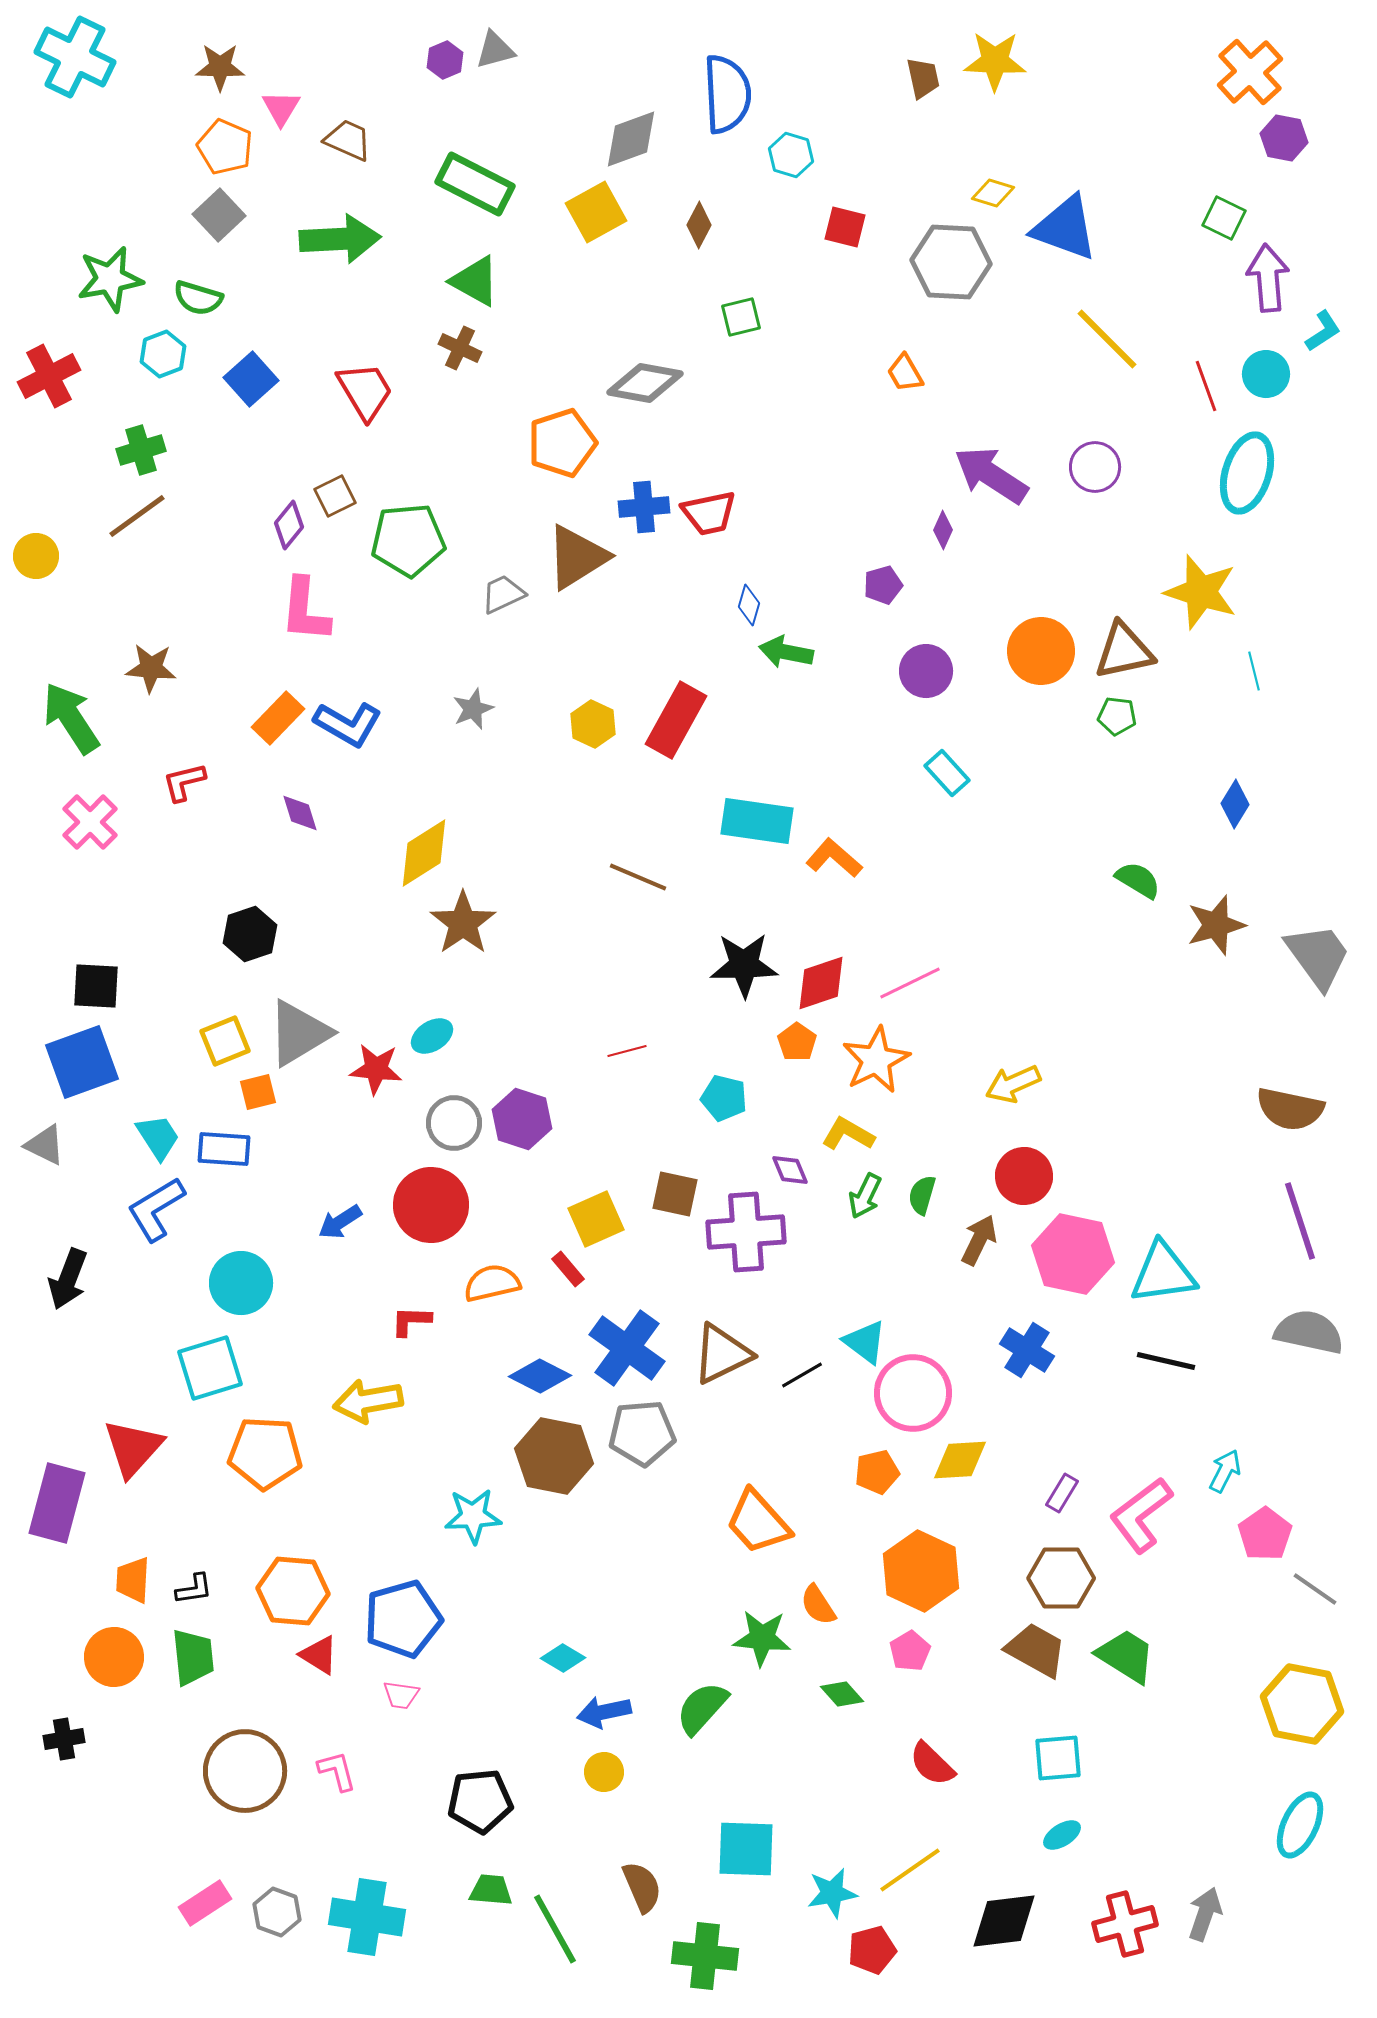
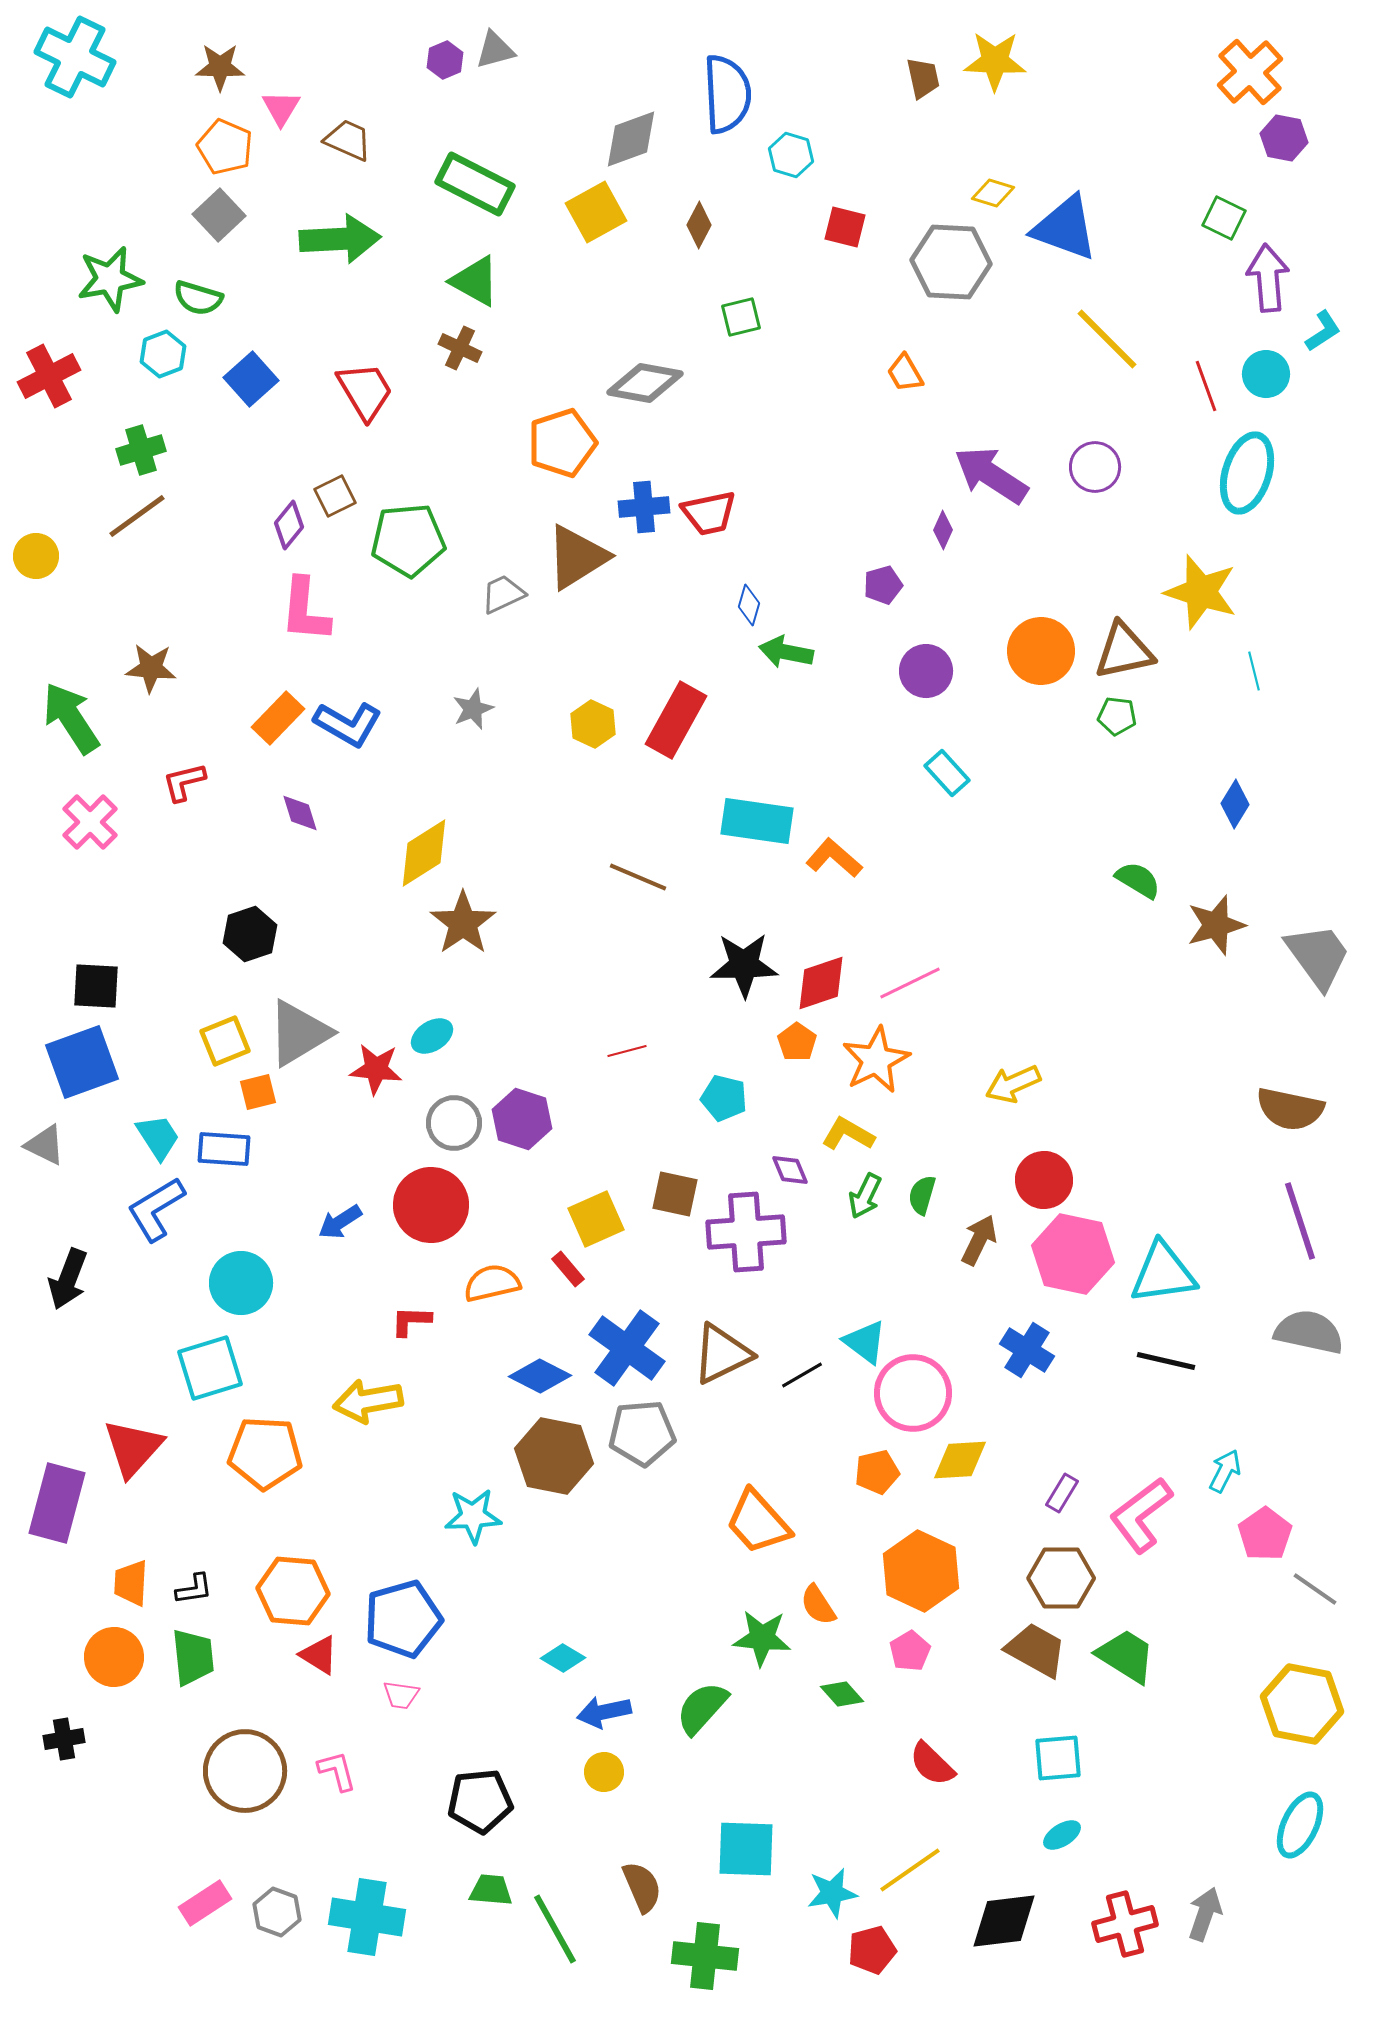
red circle at (1024, 1176): moved 20 px right, 4 px down
orange trapezoid at (133, 1580): moved 2 px left, 3 px down
